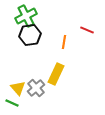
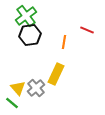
green cross: rotated 10 degrees counterclockwise
green line: rotated 16 degrees clockwise
